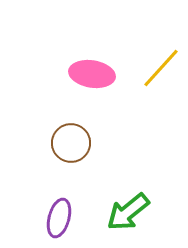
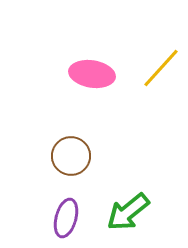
brown circle: moved 13 px down
purple ellipse: moved 7 px right
